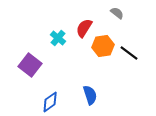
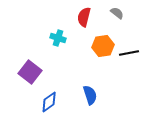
red semicircle: moved 11 px up; rotated 18 degrees counterclockwise
cyan cross: rotated 21 degrees counterclockwise
black line: rotated 48 degrees counterclockwise
purple square: moved 7 px down
blue diamond: moved 1 px left
